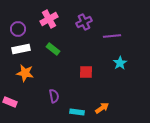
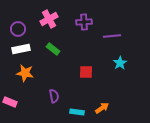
purple cross: rotated 21 degrees clockwise
